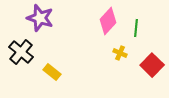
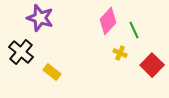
green line: moved 2 px left, 2 px down; rotated 30 degrees counterclockwise
